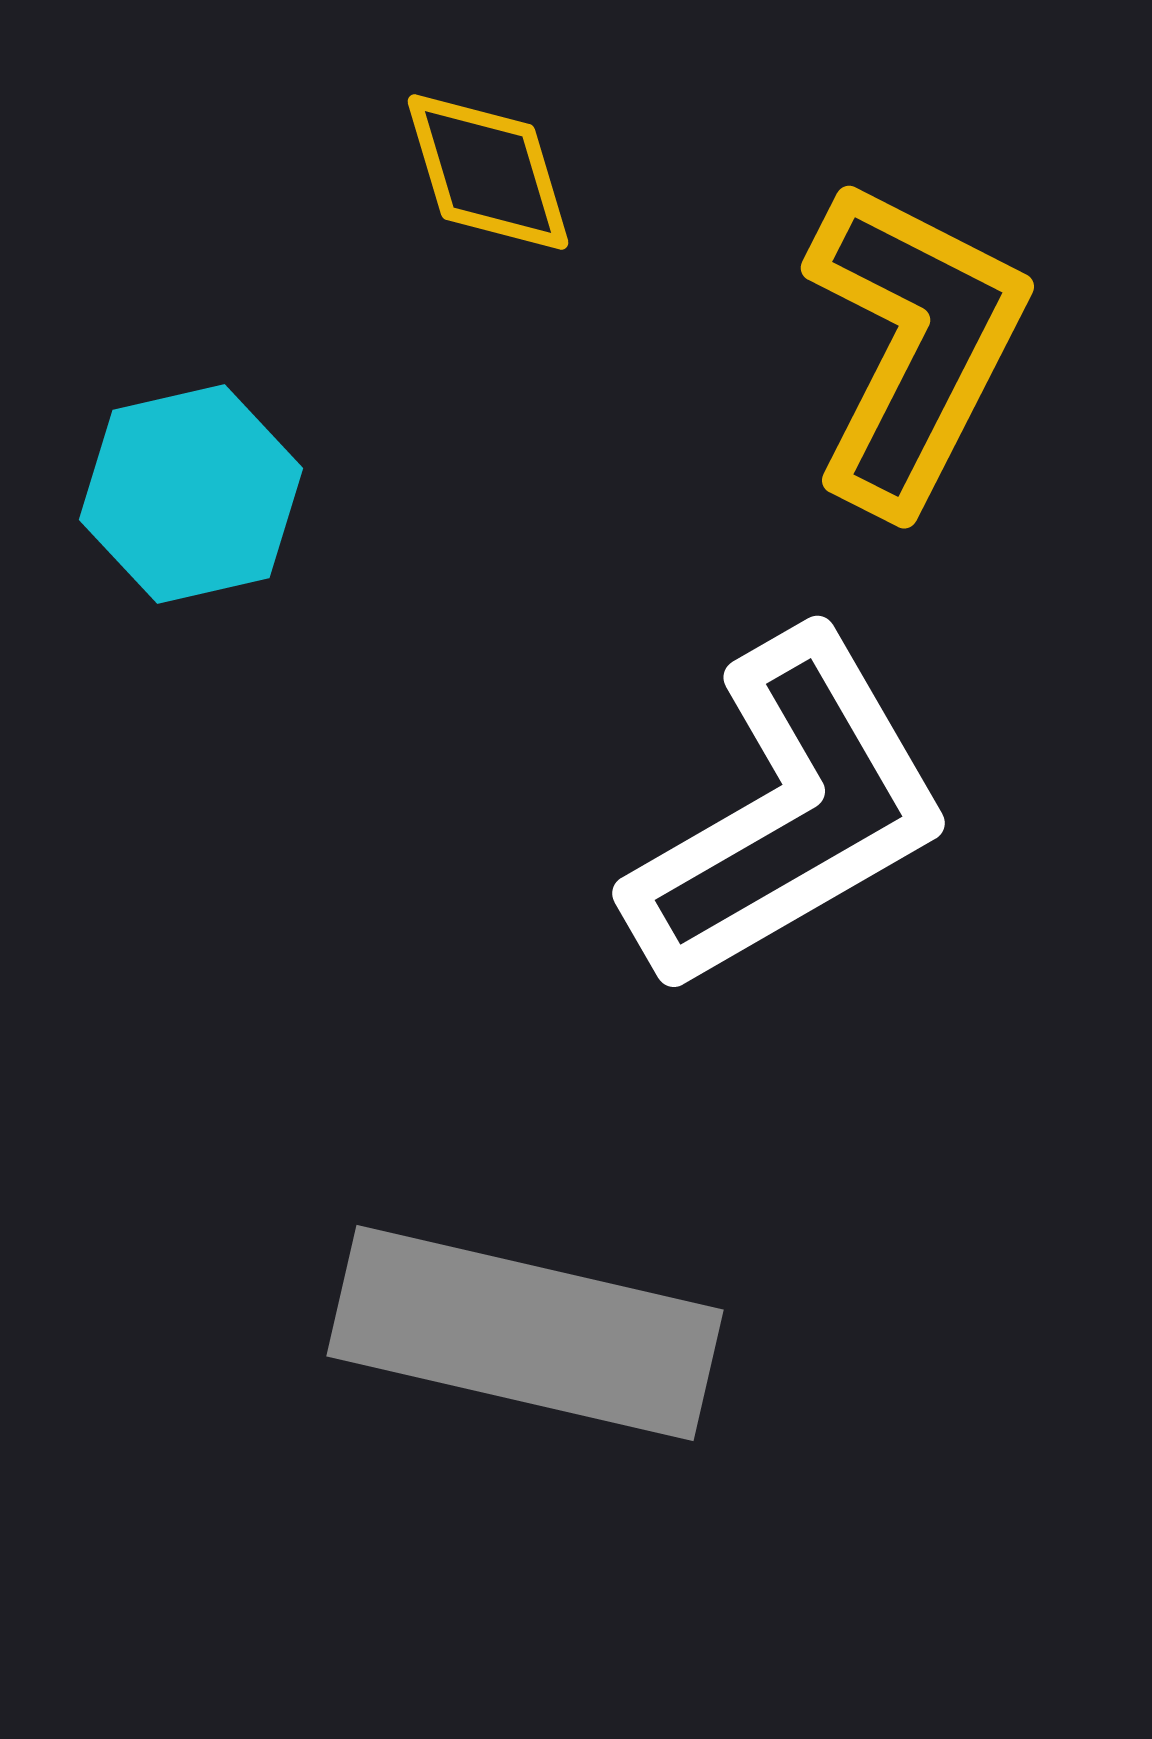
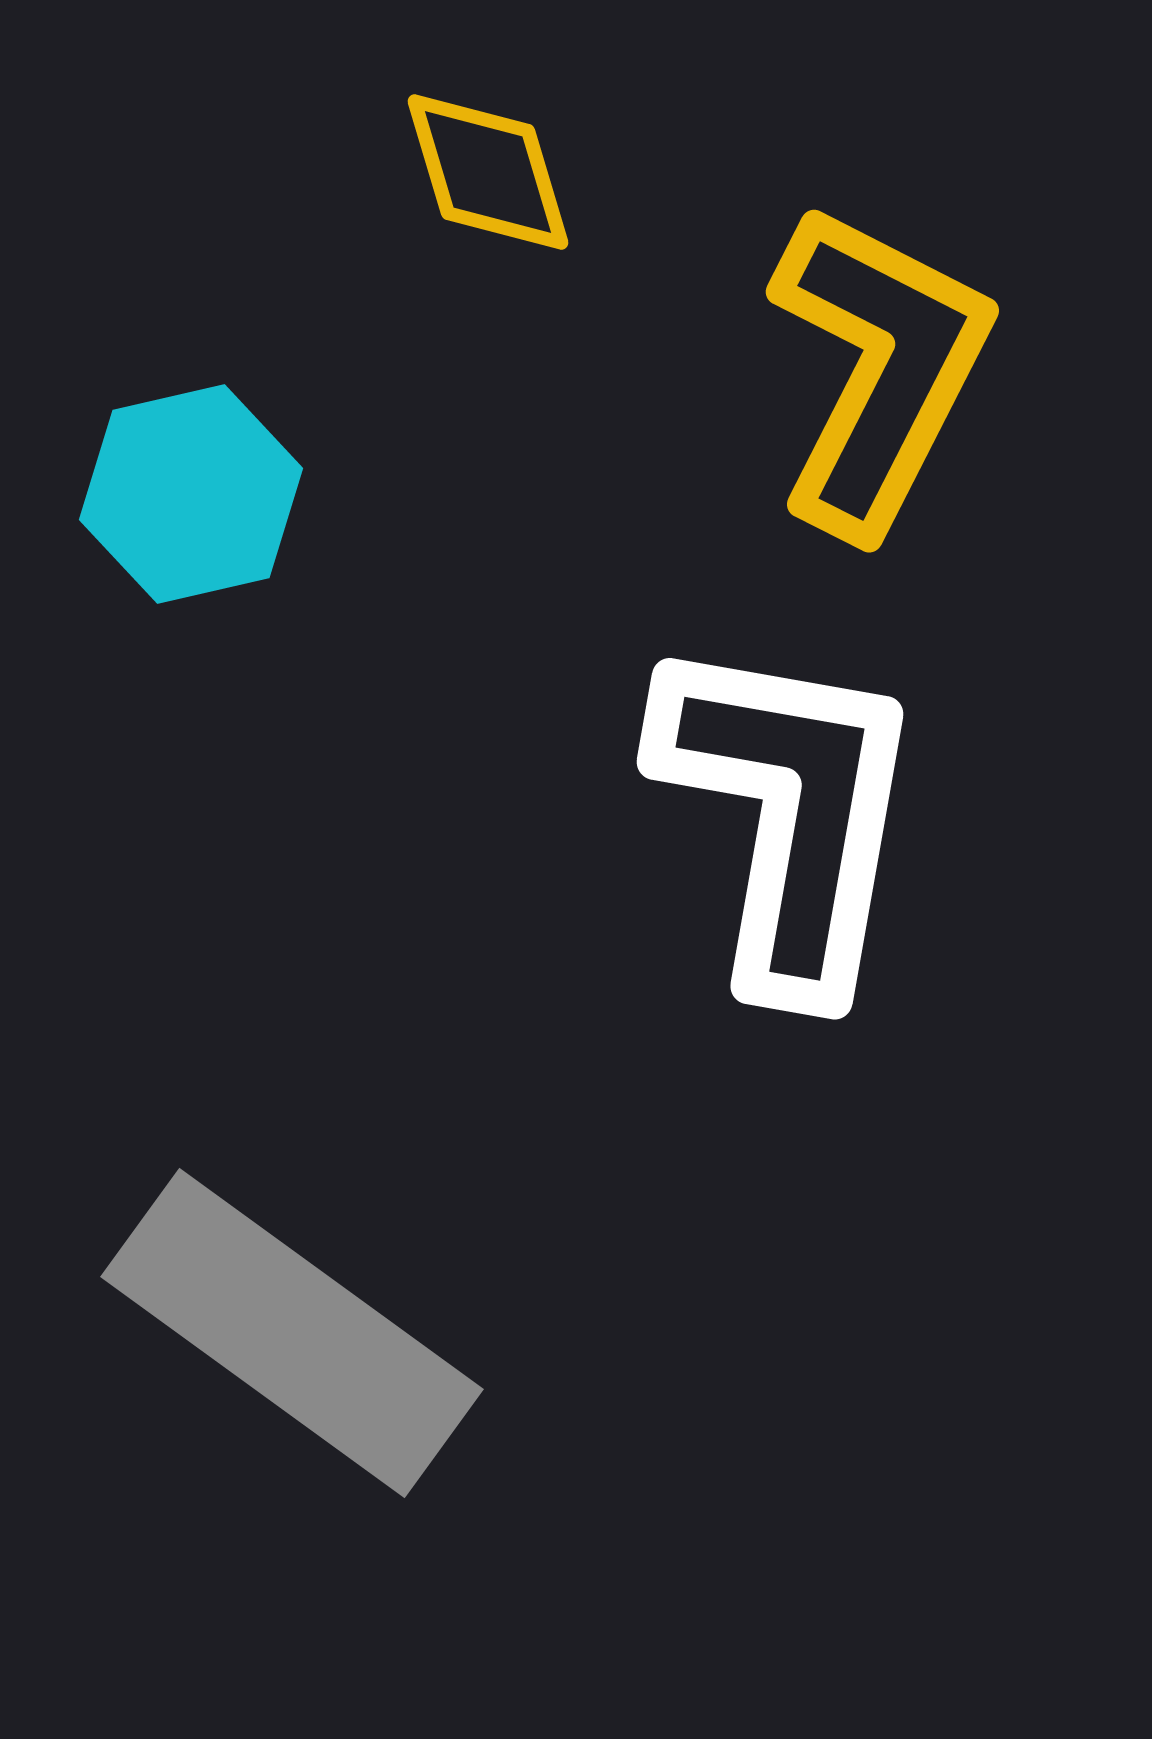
yellow L-shape: moved 35 px left, 24 px down
white L-shape: rotated 50 degrees counterclockwise
gray rectangle: moved 233 px left; rotated 23 degrees clockwise
